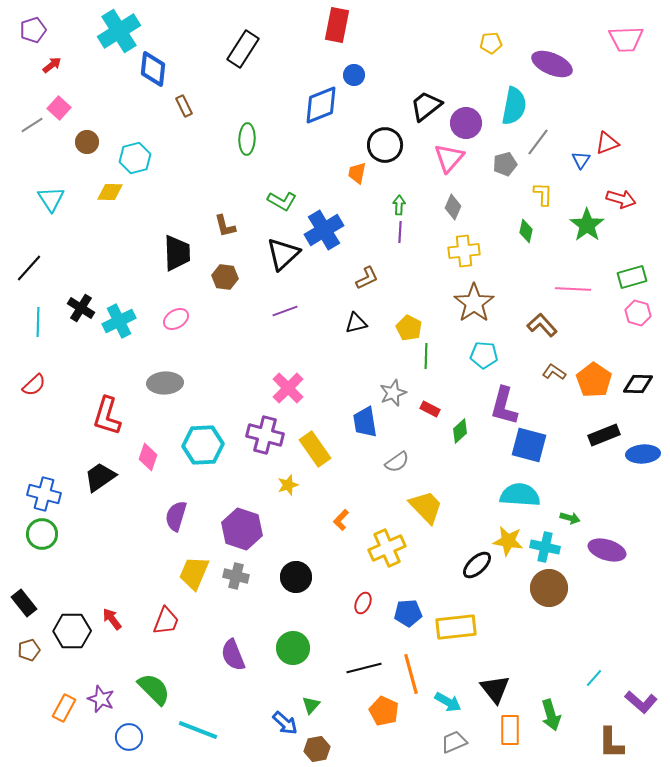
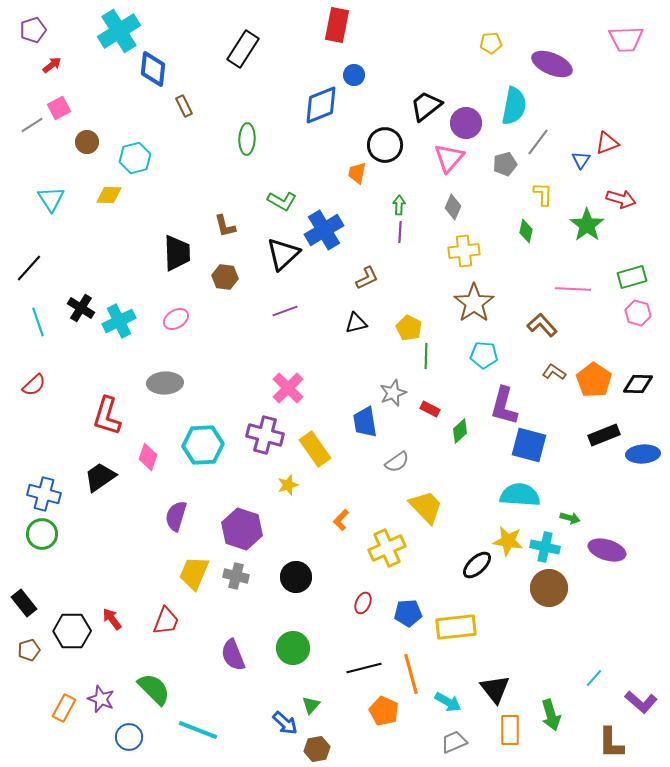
pink square at (59, 108): rotated 20 degrees clockwise
yellow diamond at (110, 192): moved 1 px left, 3 px down
cyan line at (38, 322): rotated 20 degrees counterclockwise
